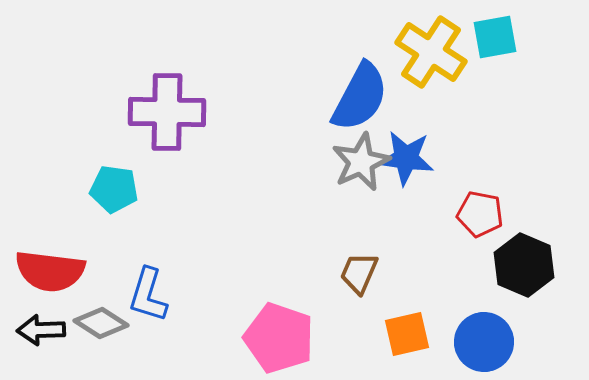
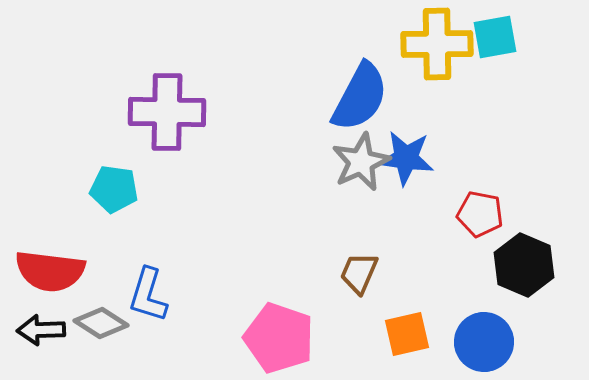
yellow cross: moved 6 px right, 8 px up; rotated 34 degrees counterclockwise
